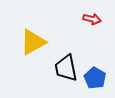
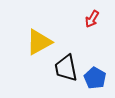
red arrow: rotated 108 degrees clockwise
yellow triangle: moved 6 px right
